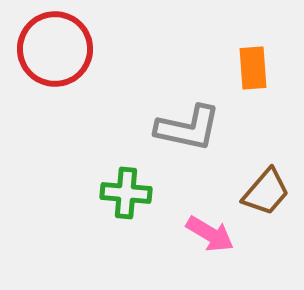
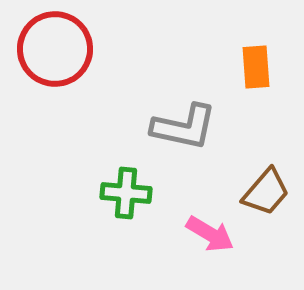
orange rectangle: moved 3 px right, 1 px up
gray L-shape: moved 4 px left, 1 px up
